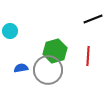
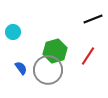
cyan circle: moved 3 px right, 1 px down
red line: rotated 30 degrees clockwise
blue semicircle: rotated 64 degrees clockwise
